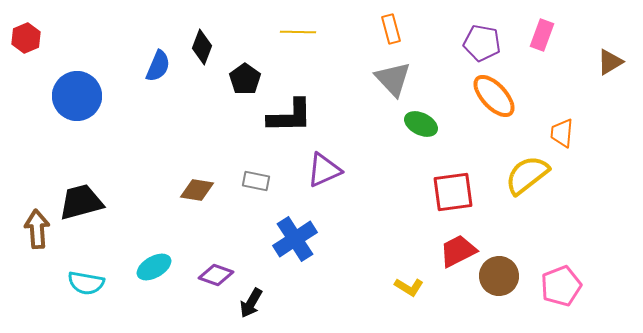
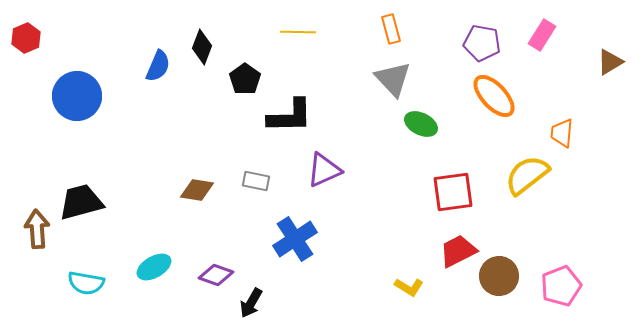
pink rectangle: rotated 12 degrees clockwise
